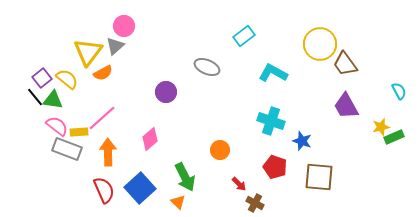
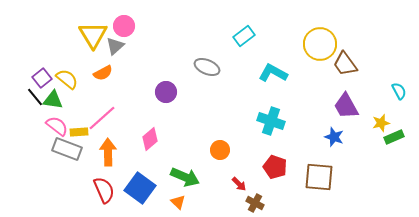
yellow triangle: moved 5 px right, 17 px up; rotated 8 degrees counterclockwise
yellow star: moved 4 px up
blue star: moved 32 px right, 4 px up
green arrow: rotated 40 degrees counterclockwise
blue square: rotated 12 degrees counterclockwise
